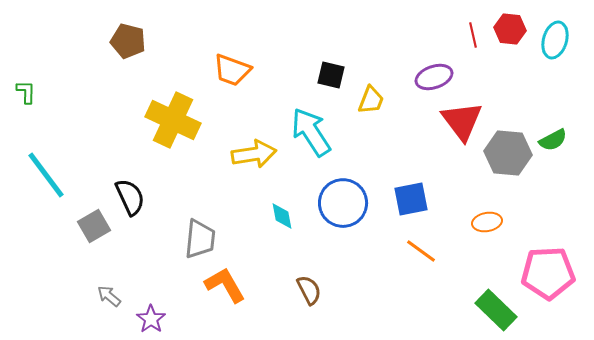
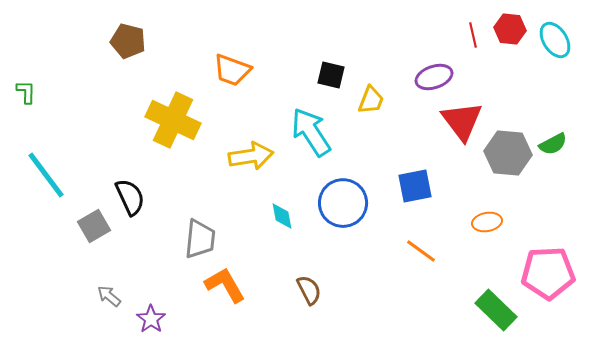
cyan ellipse: rotated 48 degrees counterclockwise
green semicircle: moved 4 px down
yellow arrow: moved 3 px left, 2 px down
blue square: moved 4 px right, 13 px up
